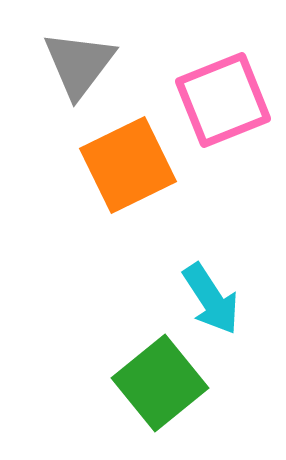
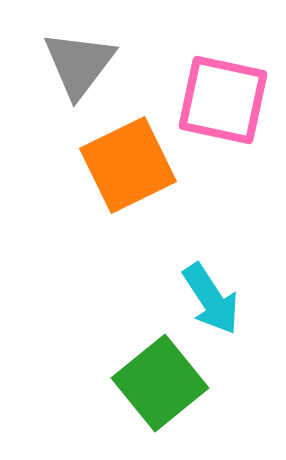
pink square: rotated 34 degrees clockwise
